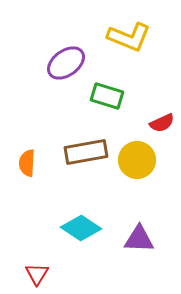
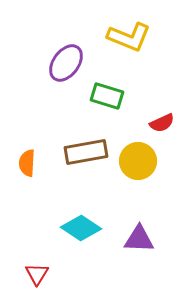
purple ellipse: rotated 18 degrees counterclockwise
yellow circle: moved 1 px right, 1 px down
